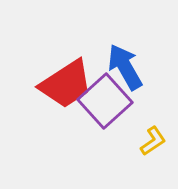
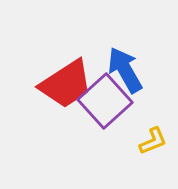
blue arrow: moved 3 px down
yellow L-shape: rotated 12 degrees clockwise
